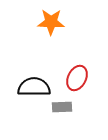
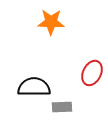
red ellipse: moved 15 px right, 5 px up
